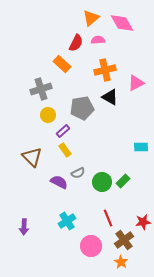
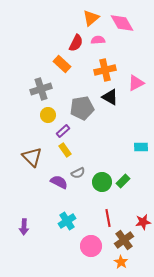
red line: rotated 12 degrees clockwise
